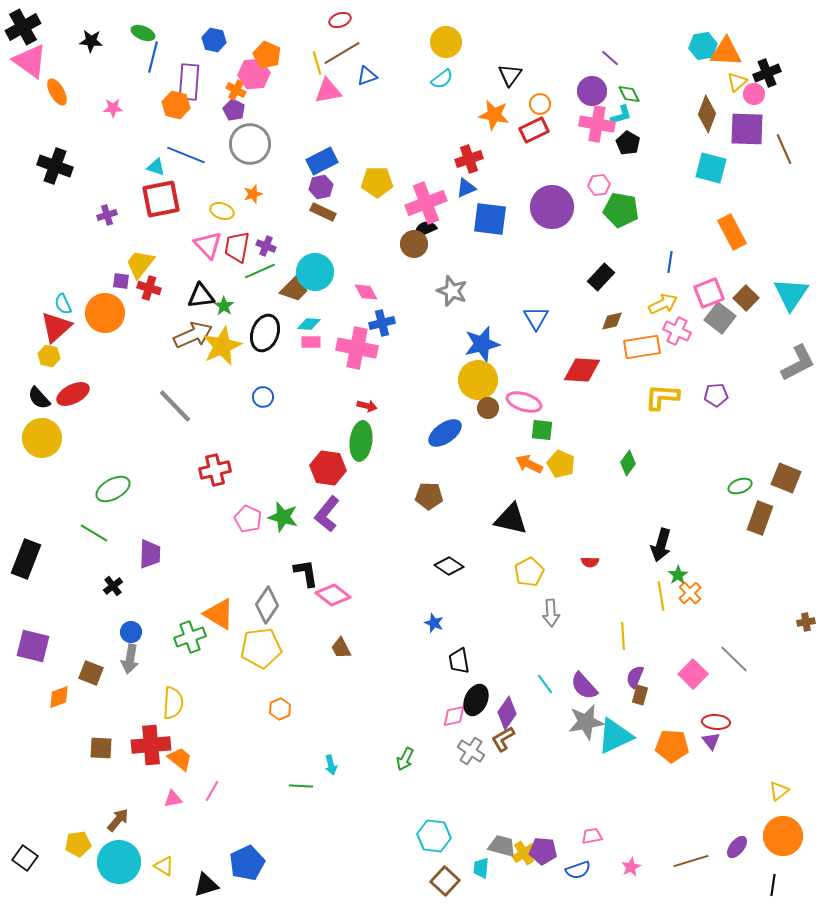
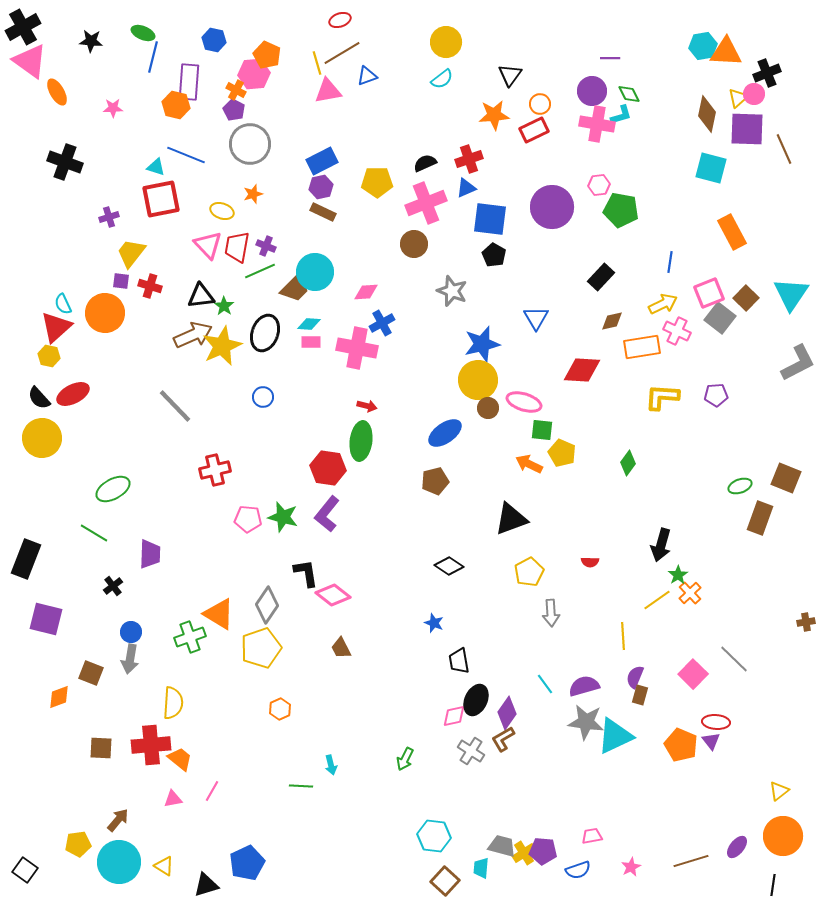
purple line at (610, 58): rotated 42 degrees counterclockwise
yellow triangle at (737, 82): moved 1 px right, 16 px down
brown diamond at (707, 114): rotated 9 degrees counterclockwise
orange star at (494, 115): rotated 16 degrees counterclockwise
black pentagon at (628, 143): moved 134 px left, 112 px down
black cross at (55, 166): moved 10 px right, 4 px up
purple cross at (107, 215): moved 2 px right, 2 px down
black semicircle at (425, 229): moved 66 px up
yellow trapezoid at (140, 264): moved 9 px left, 11 px up
red cross at (149, 288): moved 1 px right, 2 px up
pink diamond at (366, 292): rotated 65 degrees counterclockwise
blue cross at (382, 323): rotated 15 degrees counterclockwise
yellow pentagon at (561, 464): moved 1 px right, 11 px up
brown pentagon at (429, 496): moved 6 px right, 15 px up; rotated 16 degrees counterclockwise
pink pentagon at (248, 519): rotated 20 degrees counterclockwise
black triangle at (511, 519): rotated 33 degrees counterclockwise
yellow line at (661, 596): moved 4 px left, 4 px down; rotated 64 degrees clockwise
purple square at (33, 646): moved 13 px right, 27 px up
yellow pentagon at (261, 648): rotated 12 degrees counterclockwise
purple semicircle at (584, 686): rotated 116 degrees clockwise
gray star at (586, 722): rotated 18 degrees clockwise
orange pentagon at (672, 746): moved 9 px right, 1 px up; rotated 20 degrees clockwise
black square at (25, 858): moved 12 px down
